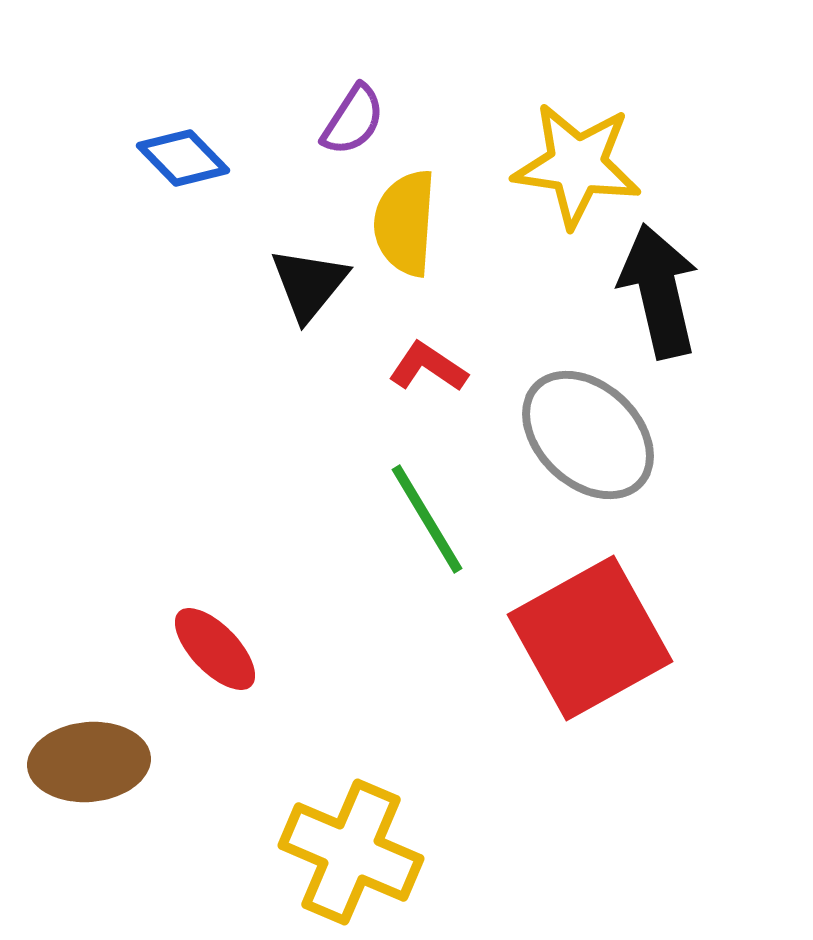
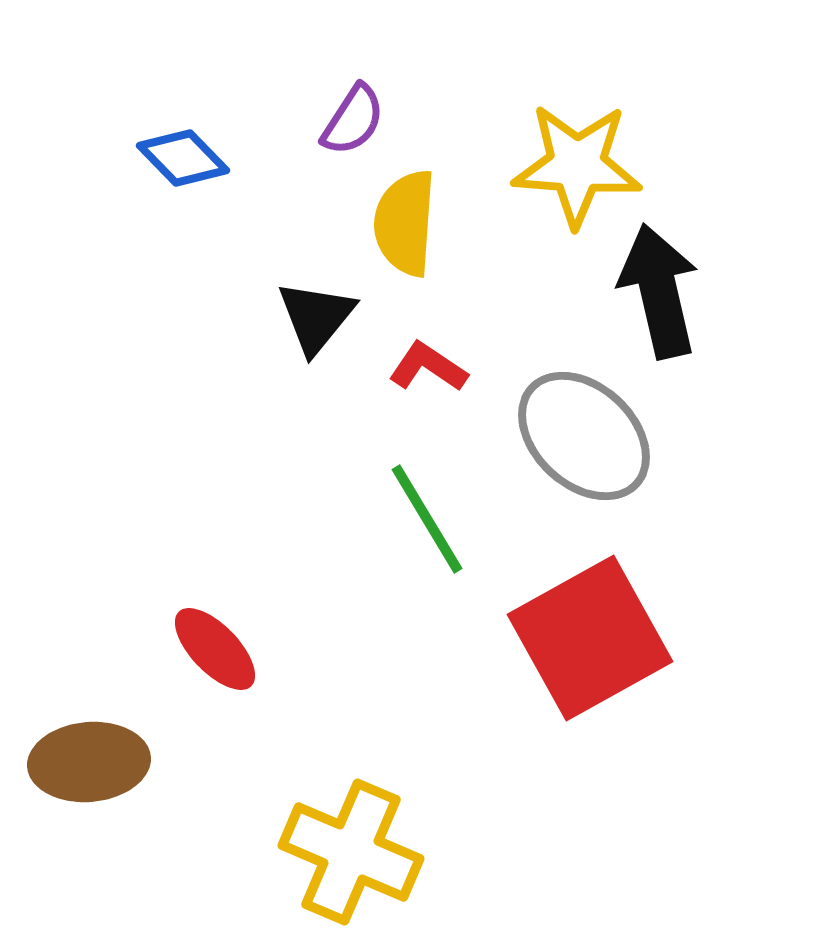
yellow star: rotated 4 degrees counterclockwise
black triangle: moved 7 px right, 33 px down
gray ellipse: moved 4 px left, 1 px down
